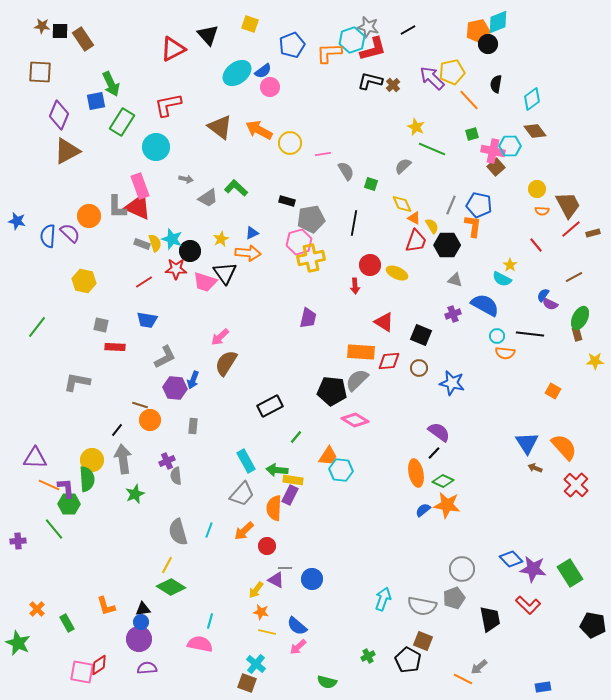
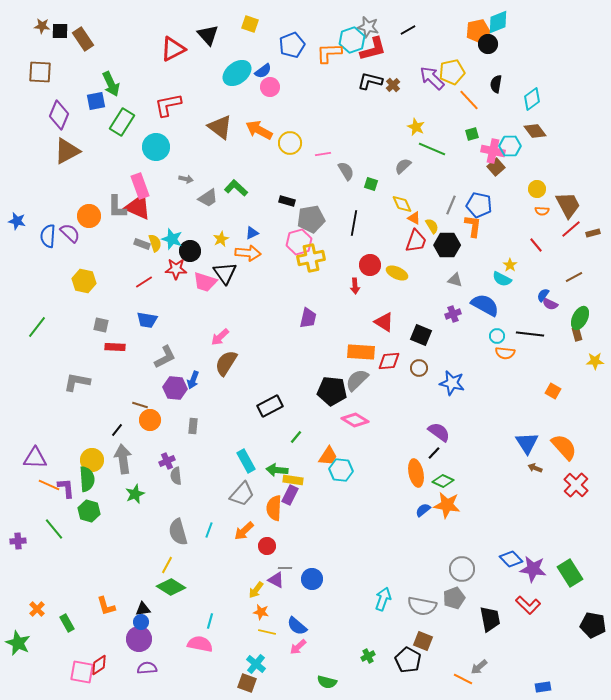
green hexagon at (69, 504): moved 20 px right, 7 px down; rotated 15 degrees clockwise
